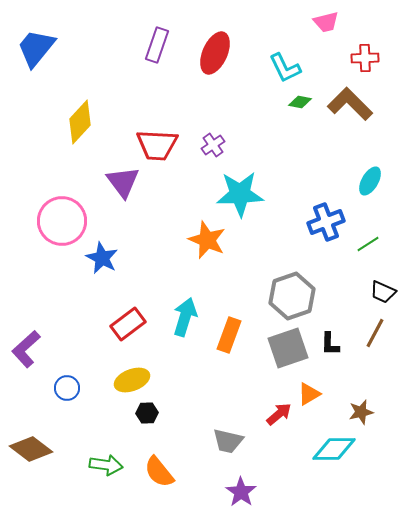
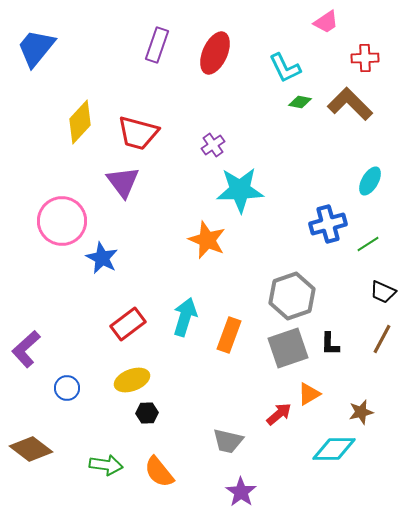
pink trapezoid: rotated 20 degrees counterclockwise
red trapezoid: moved 19 px left, 12 px up; rotated 12 degrees clockwise
cyan star: moved 4 px up
blue cross: moved 2 px right, 2 px down; rotated 6 degrees clockwise
brown line: moved 7 px right, 6 px down
